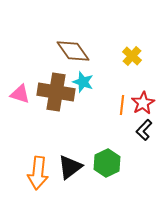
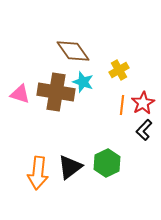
yellow cross: moved 13 px left, 14 px down; rotated 18 degrees clockwise
